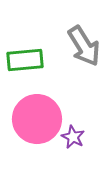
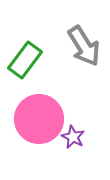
green rectangle: rotated 48 degrees counterclockwise
pink circle: moved 2 px right
